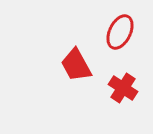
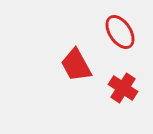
red ellipse: rotated 60 degrees counterclockwise
